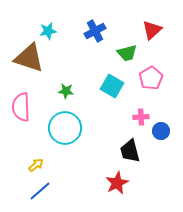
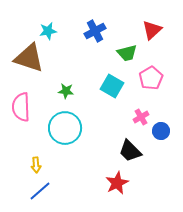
pink cross: rotated 28 degrees counterclockwise
black trapezoid: rotated 30 degrees counterclockwise
yellow arrow: rotated 126 degrees clockwise
